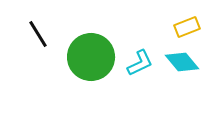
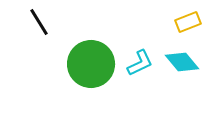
yellow rectangle: moved 1 px right, 5 px up
black line: moved 1 px right, 12 px up
green circle: moved 7 px down
